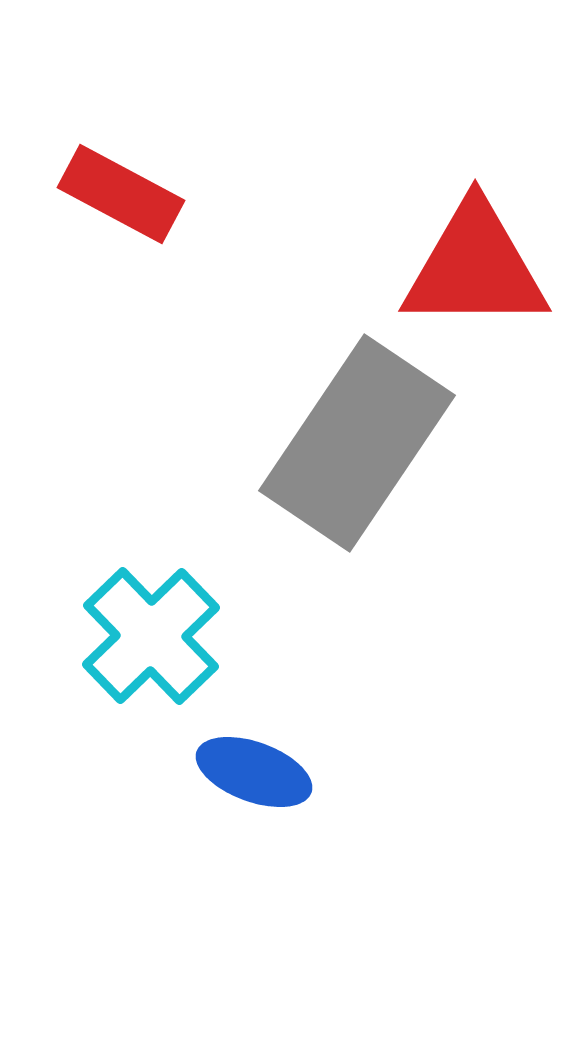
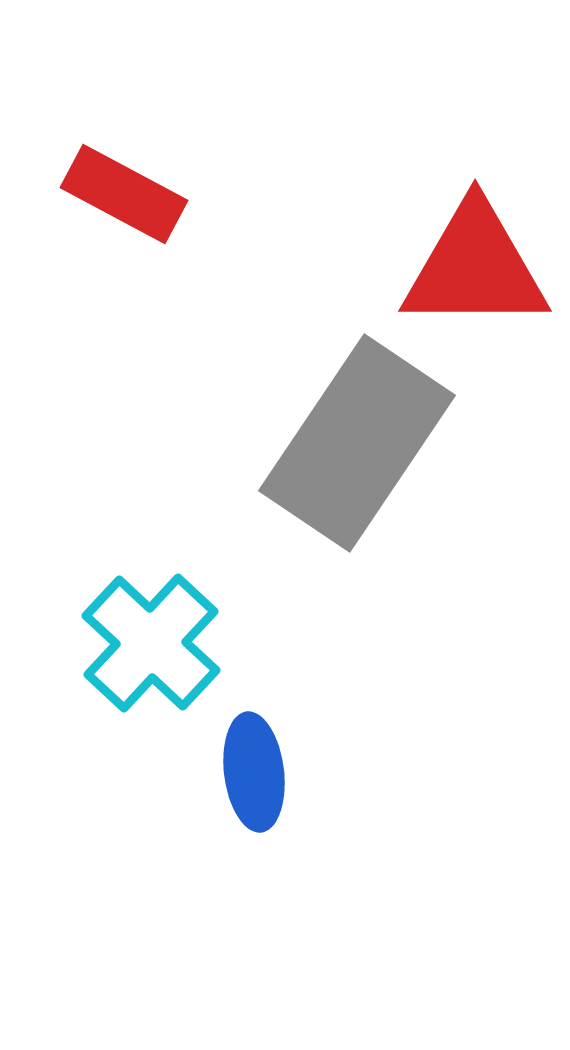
red rectangle: moved 3 px right
cyan cross: moved 7 px down; rotated 3 degrees counterclockwise
blue ellipse: rotated 63 degrees clockwise
